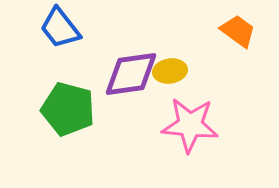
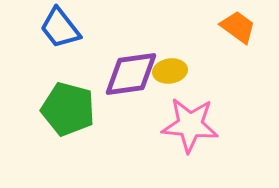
orange trapezoid: moved 4 px up
